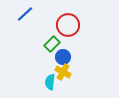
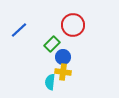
blue line: moved 6 px left, 16 px down
red circle: moved 5 px right
yellow cross: rotated 21 degrees counterclockwise
